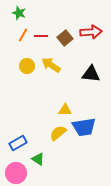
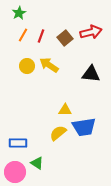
green star: rotated 24 degrees clockwise
red arrow: rotated 10 degrees counterclockwise
red line: rotated 72 degrees counterclockwise
yellow arrow: moved 2 px left
blue rectangle: rotated 30 degrees clockwise
green triangle: moved 1 px left, 4 px down
pink circle: moved 1 px left, 1 px up
